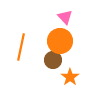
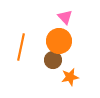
orange circle: moved 1 px left
orange star: rotated 24 degrees clockwise
